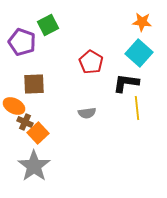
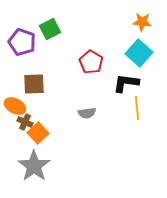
green square: moved 2 px right, 4 px down
orange ellipse: moved 1 px right
